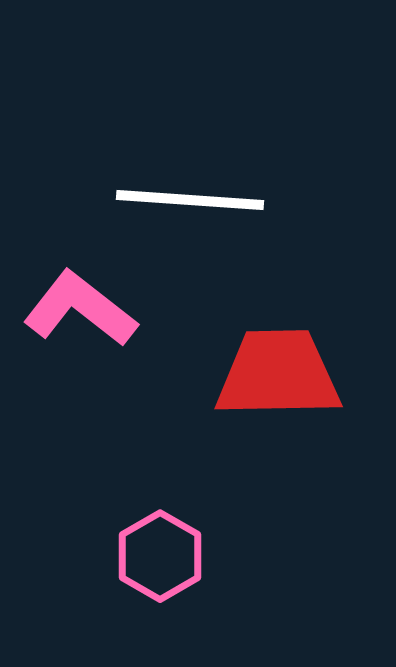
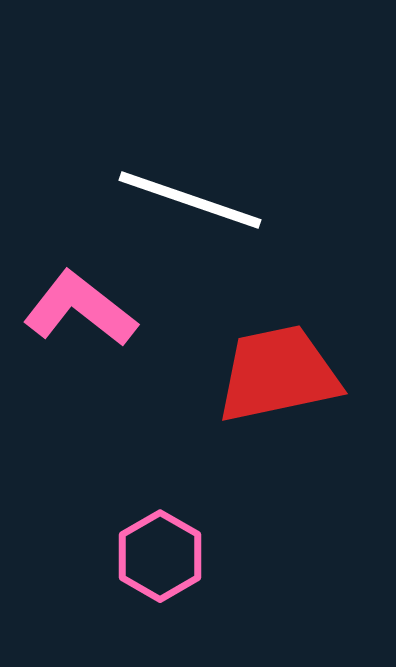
white line: rotated 15 degrees clockwise
red trapezoid: rotated 11 degrees counterclockwise
